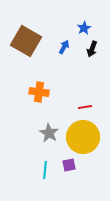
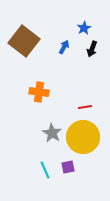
brown square: moved 2 px left; rotated 8 degrees clockwise
gray star: moved 3 px right
purple square: moved 1 px left, 2 px down
cyan line: rotated 30 degrees counterclockwise
